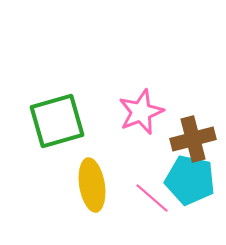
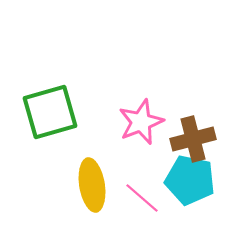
pink star: moved 10 px down
green square: moved 7 px left, 9 px up
pink line: moved 10 px left
